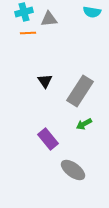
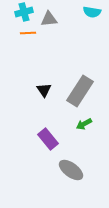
black triangle: moved 1 px left, 9 px down
gray ellipse: moved 2 px left
